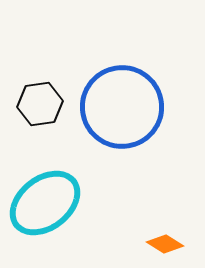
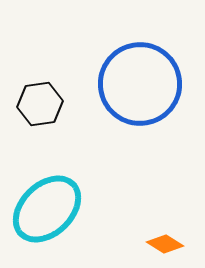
blue circle: moved 18 px right, 23 px up
cyan ellipse: moved 2 px right, 6 px down; rotated 6 degrees counterclockwise
